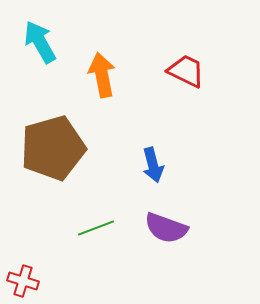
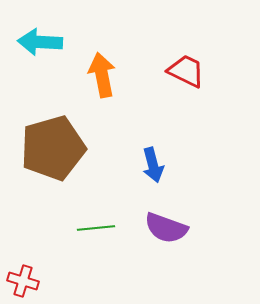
cyan arrow: rotated 57 degrees counterclockwise
green line: rotated 15 degrees clockwise
